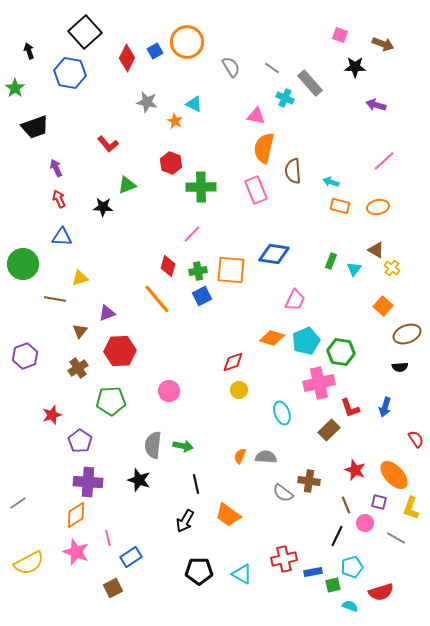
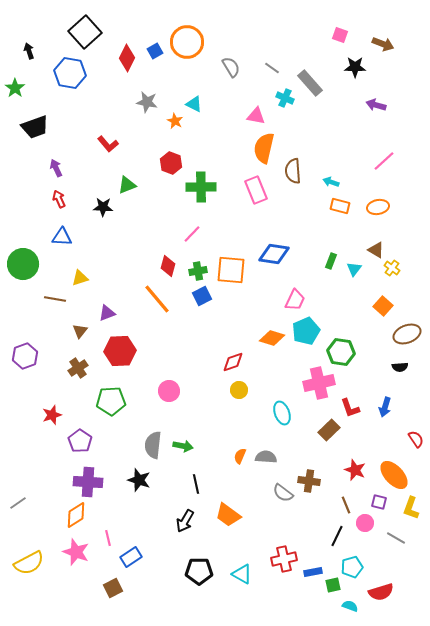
cyan pentagon at (306, 341): moved 10 px up
